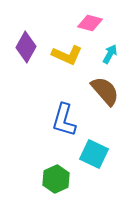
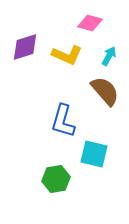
purple diamond: moved 1 px left; rotated 44 degrees clockwise
cyan arrow: moved 1 px left, 2 px down
blue L-shape: moved 1 px left, 1 px down
cyan square: rotated 12 degrees counterclockwise
green hexagon: rotated 16 degrees clockwise
